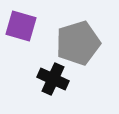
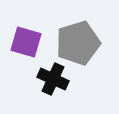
purple square: moved 5 px right, 16 px down
